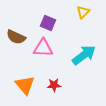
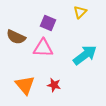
yellow triangle: moved 3 px left
cyan arrow: moved 1 px right
red star: rotated 16 degrees clockwise
